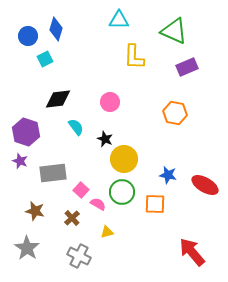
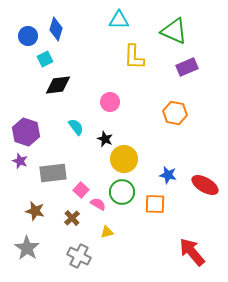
black diamond: moved 14 px up
